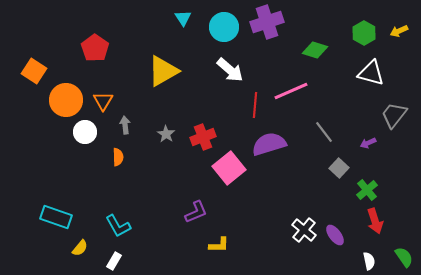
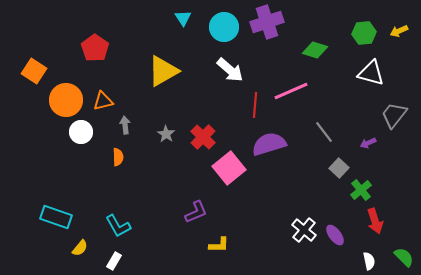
green hexagon: rotated 25 degrees clockwise
orange triangle: rotated 45 degrees clockwise
white circle: moved 4 px left
red cross: rotated 25 degrees counterclockwise
green cross: moved 6 px left
green semicircle: rotated 10 degrees counterclockwise
